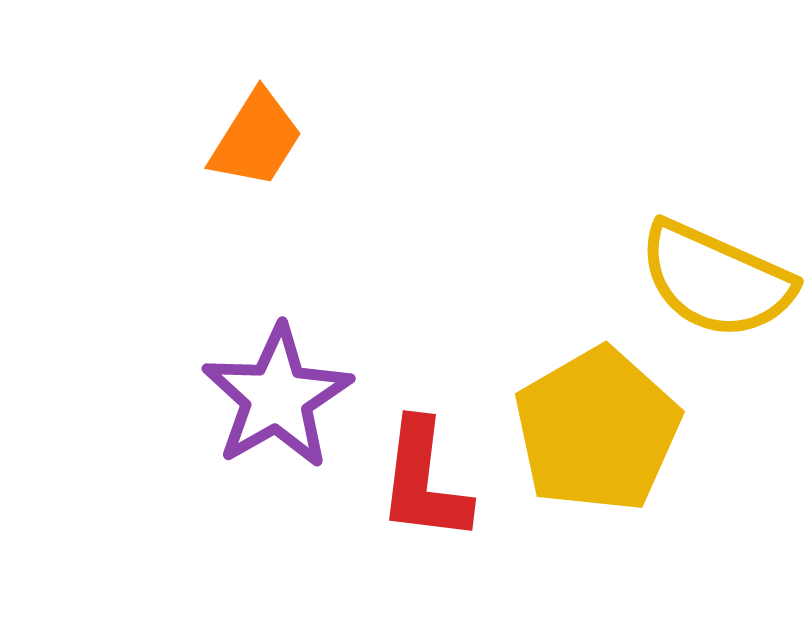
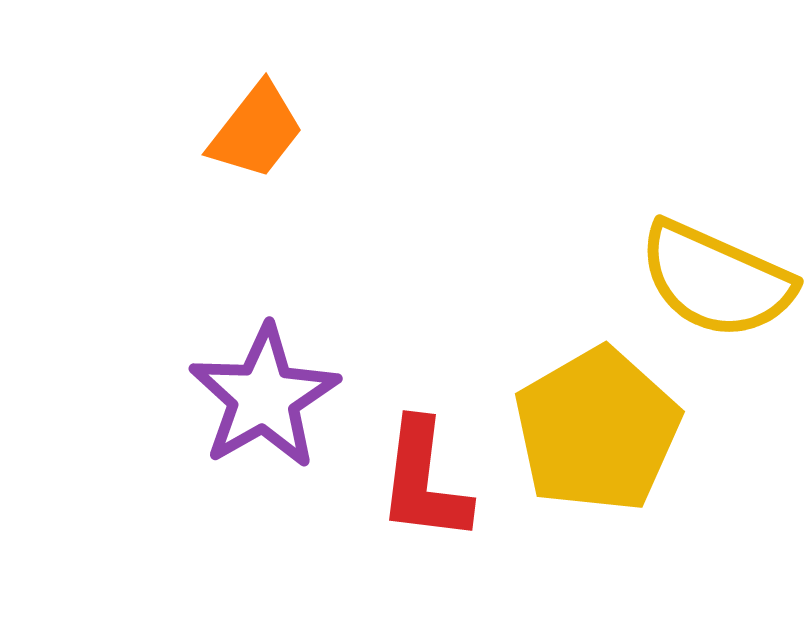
orange trapezoid: moved 8 px up; rotated 6 degrees clockwise
purple star: moved 13 px left
